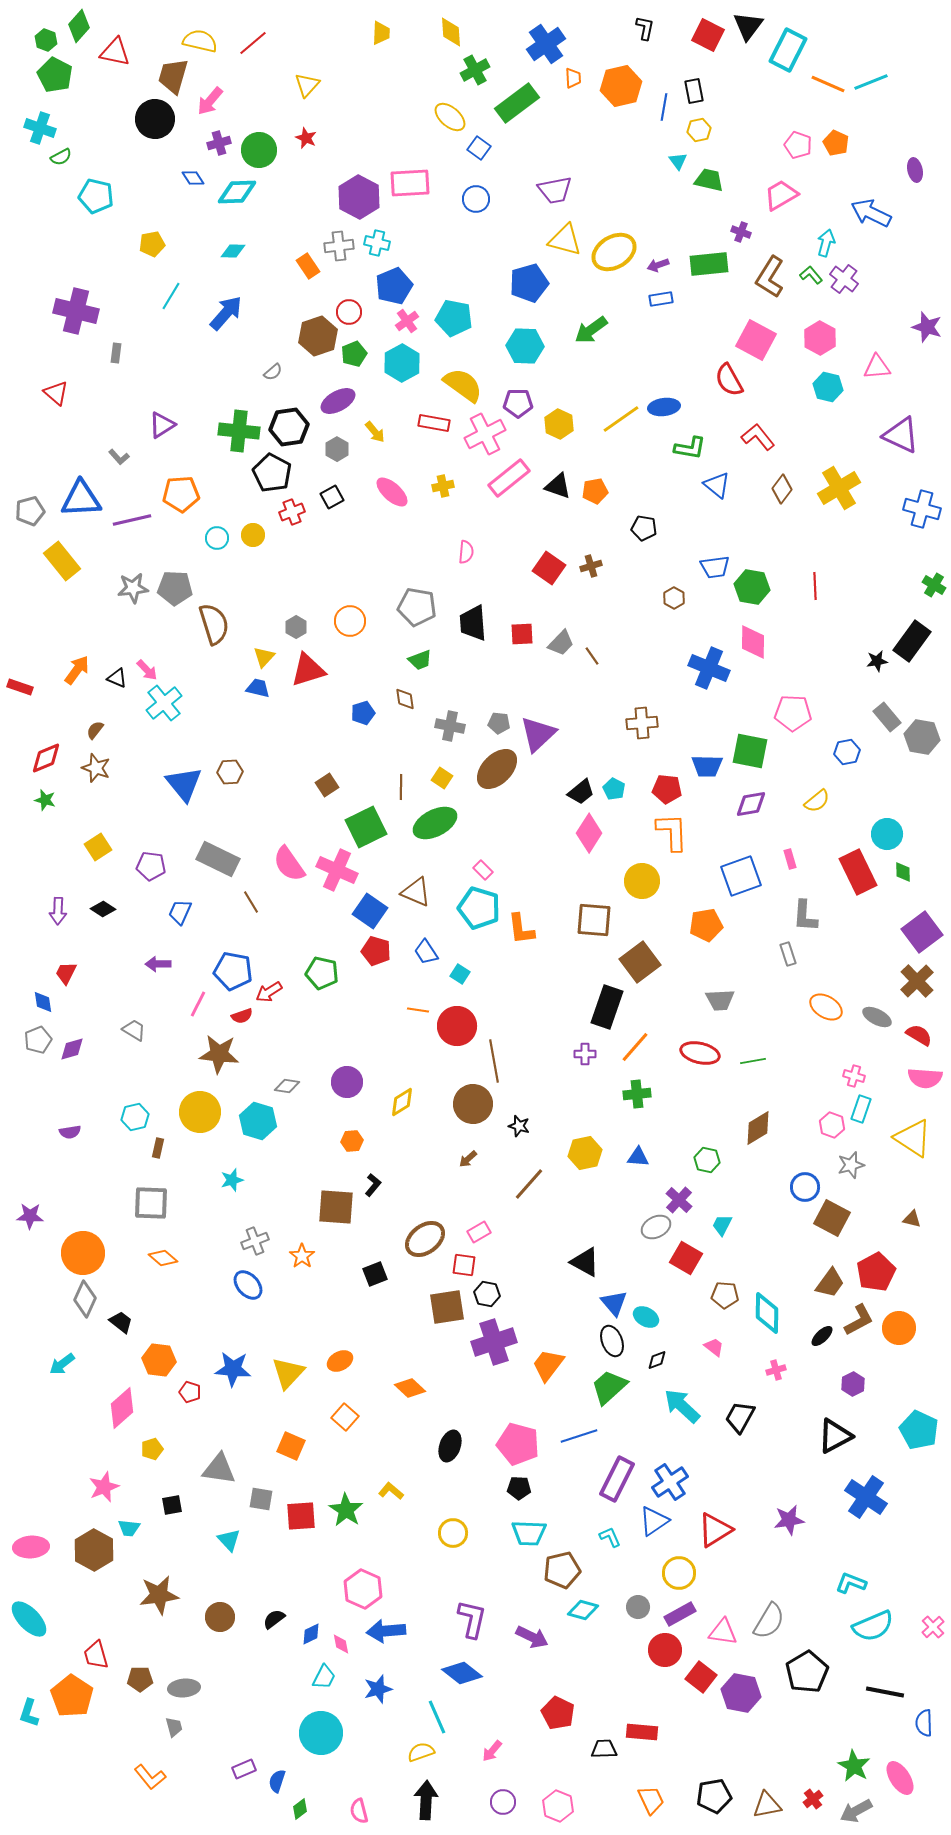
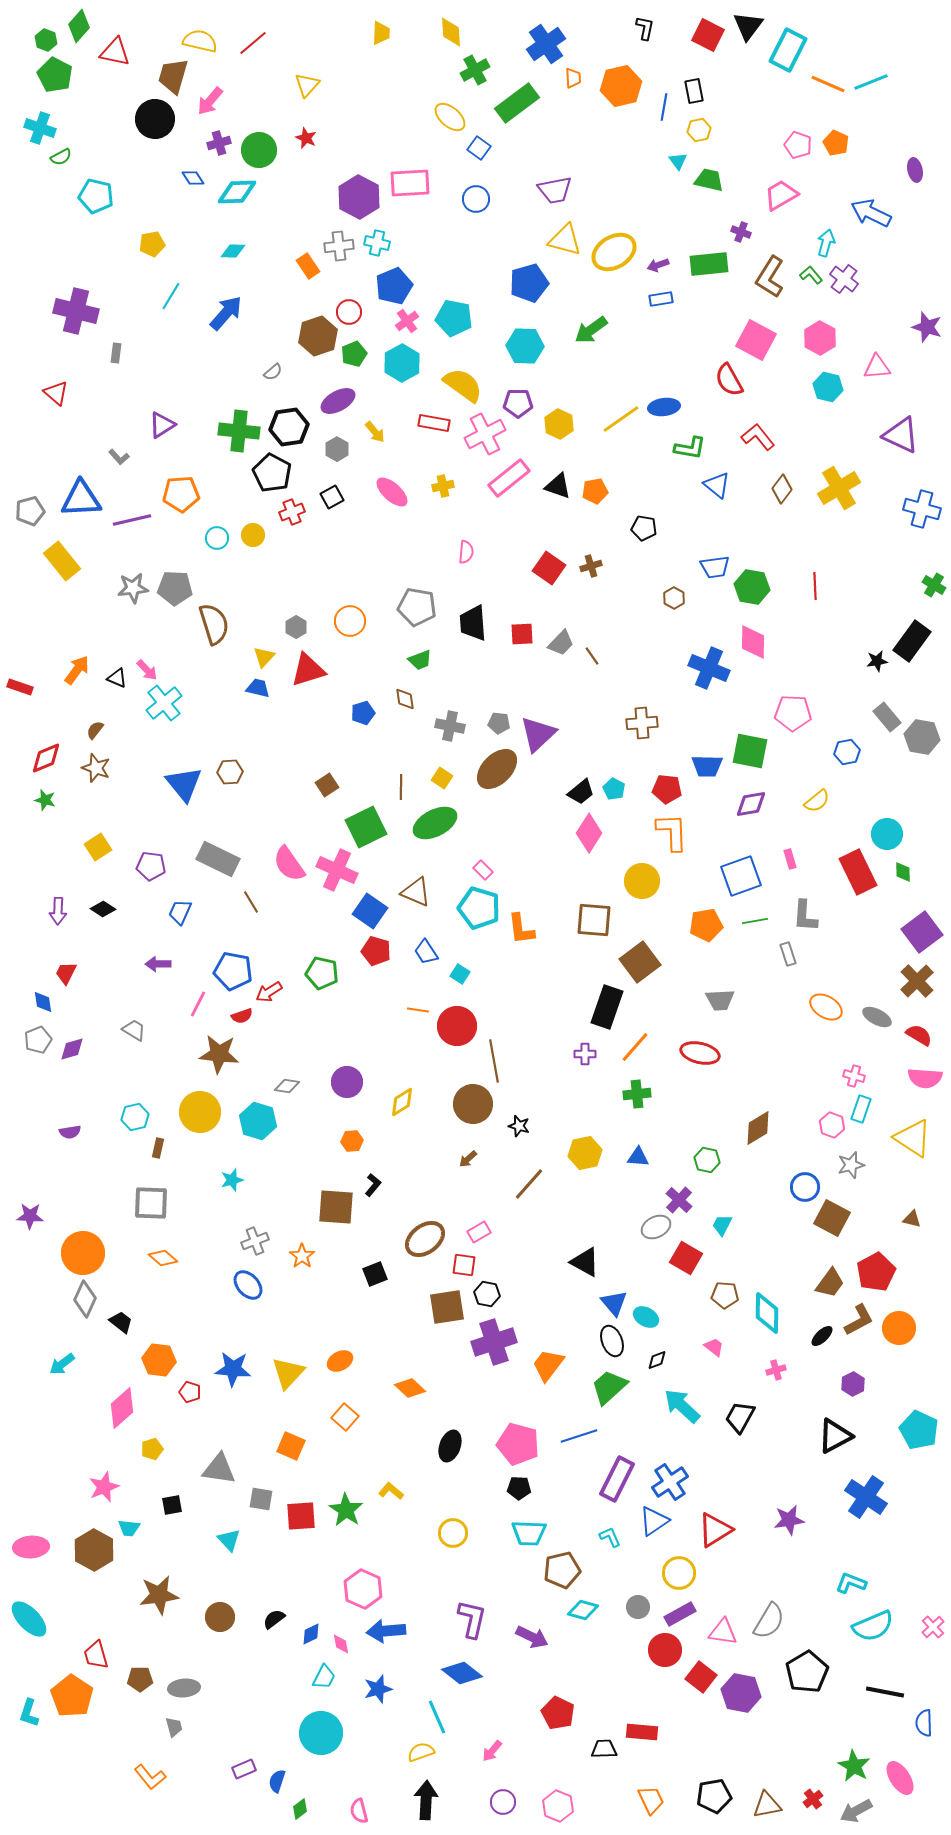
green line at (753, 1061): moved 2 px right, 140 px up
